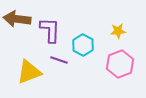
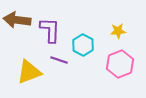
brown arrow: moved 1 px down
